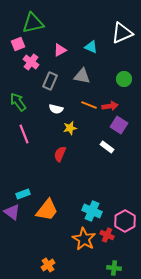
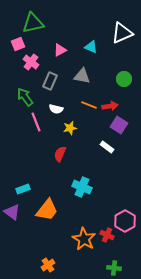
green arrow: moved 7 px right, 5 px up
pink line: moved 12 px right, 12 px up
cyan rectangle: moved 5 px up
cyan cross: moved 10 px left, 24 px up
